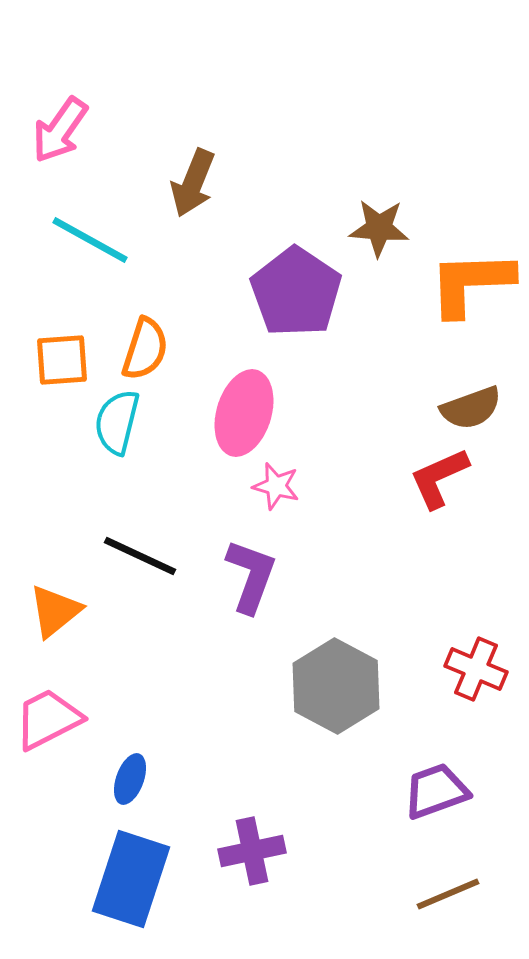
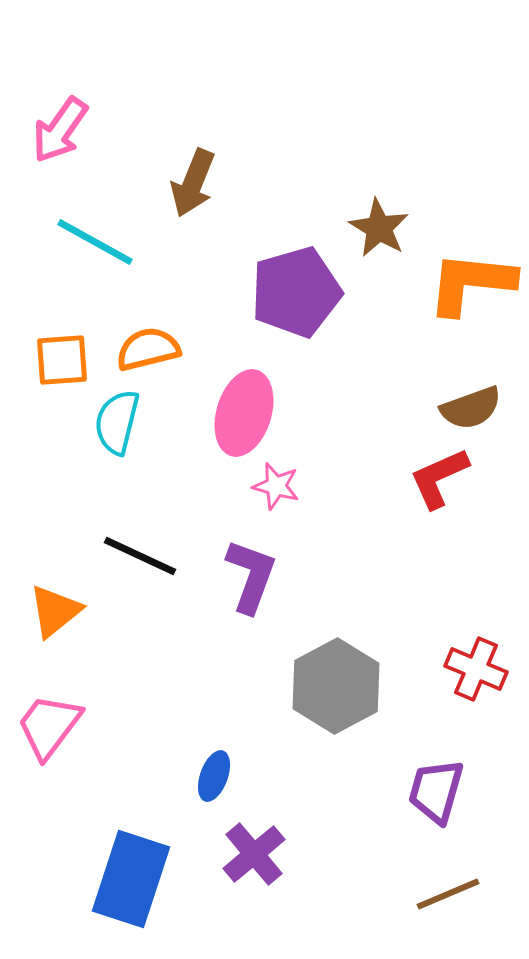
brown star: rotated 26 degrees clockwise
cyan line: moved 5 px right, 2 px down
orange L-shape: rotated 8 degrees clockwise
purple pentagon: rotated 22 degrees clockwise
orange semicircle: moved 3 px right; rotated 122 degrees counterclockwise
gray hexagon: rotated 4 degrees clockwise
pink trapezoid: moved 1 px right, 7 px down; rotated 26 degrees counterclockwise
blue ellipse: moved 84 px right, 3 px up
purple trapezoid: rotated 54 degrees counterclockwise
purple cross: moved 2 px right, 3 px down; rotated 28 degrees counterclockwise
